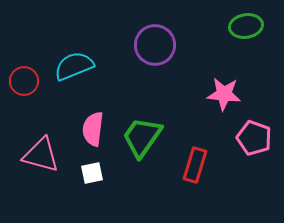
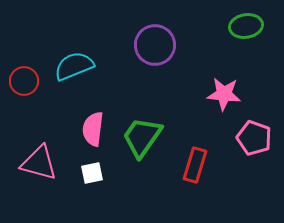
pink triangle: moved 2 px left, 8 px down
